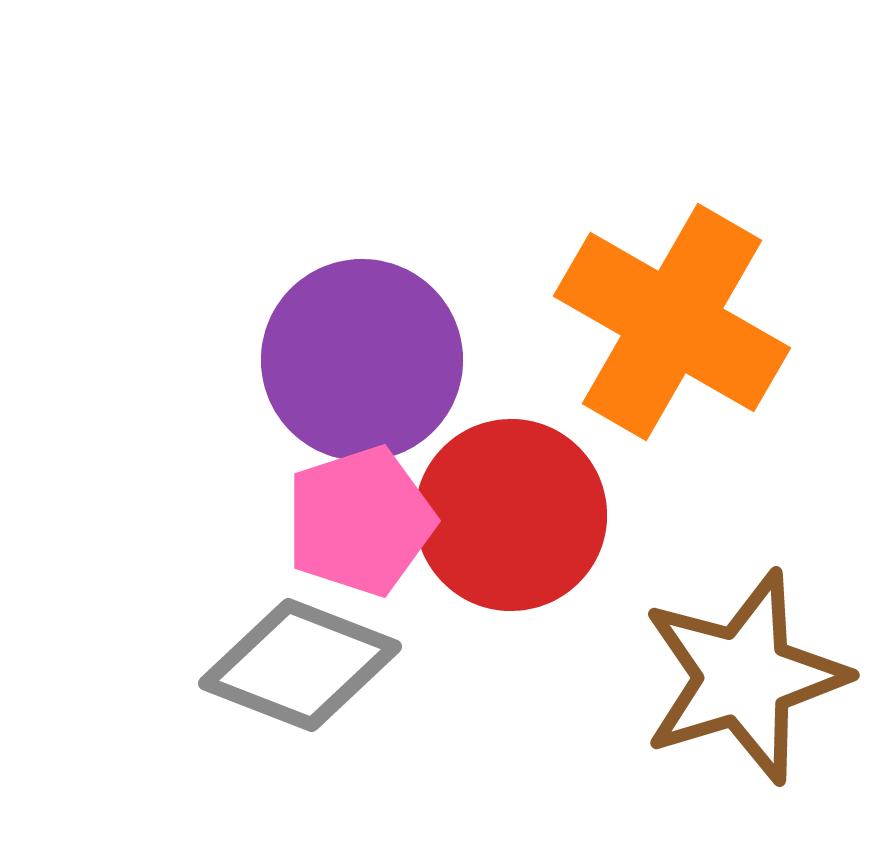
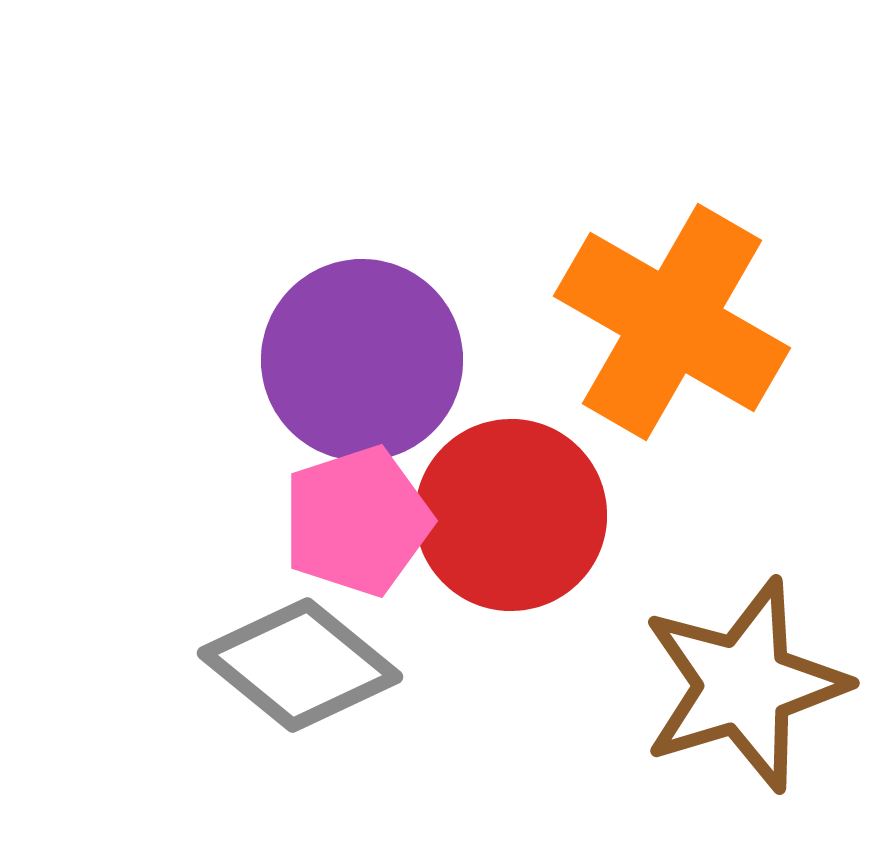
pink pentagon: moved 3 px left
gray diamond: rotated 18 degrees clockwise
brown star: moved 8 px down
